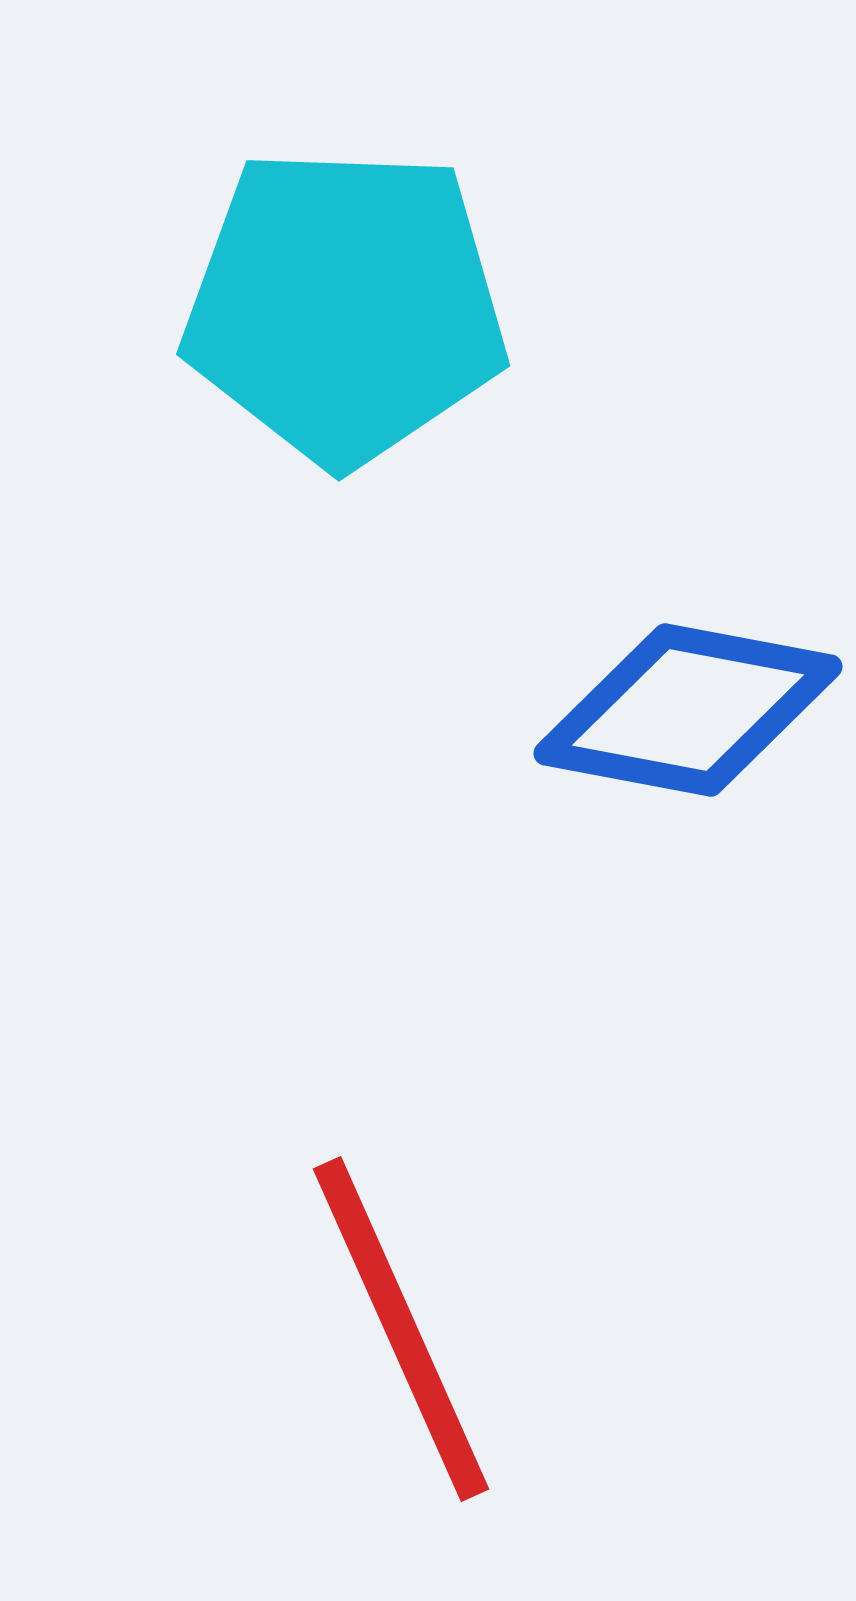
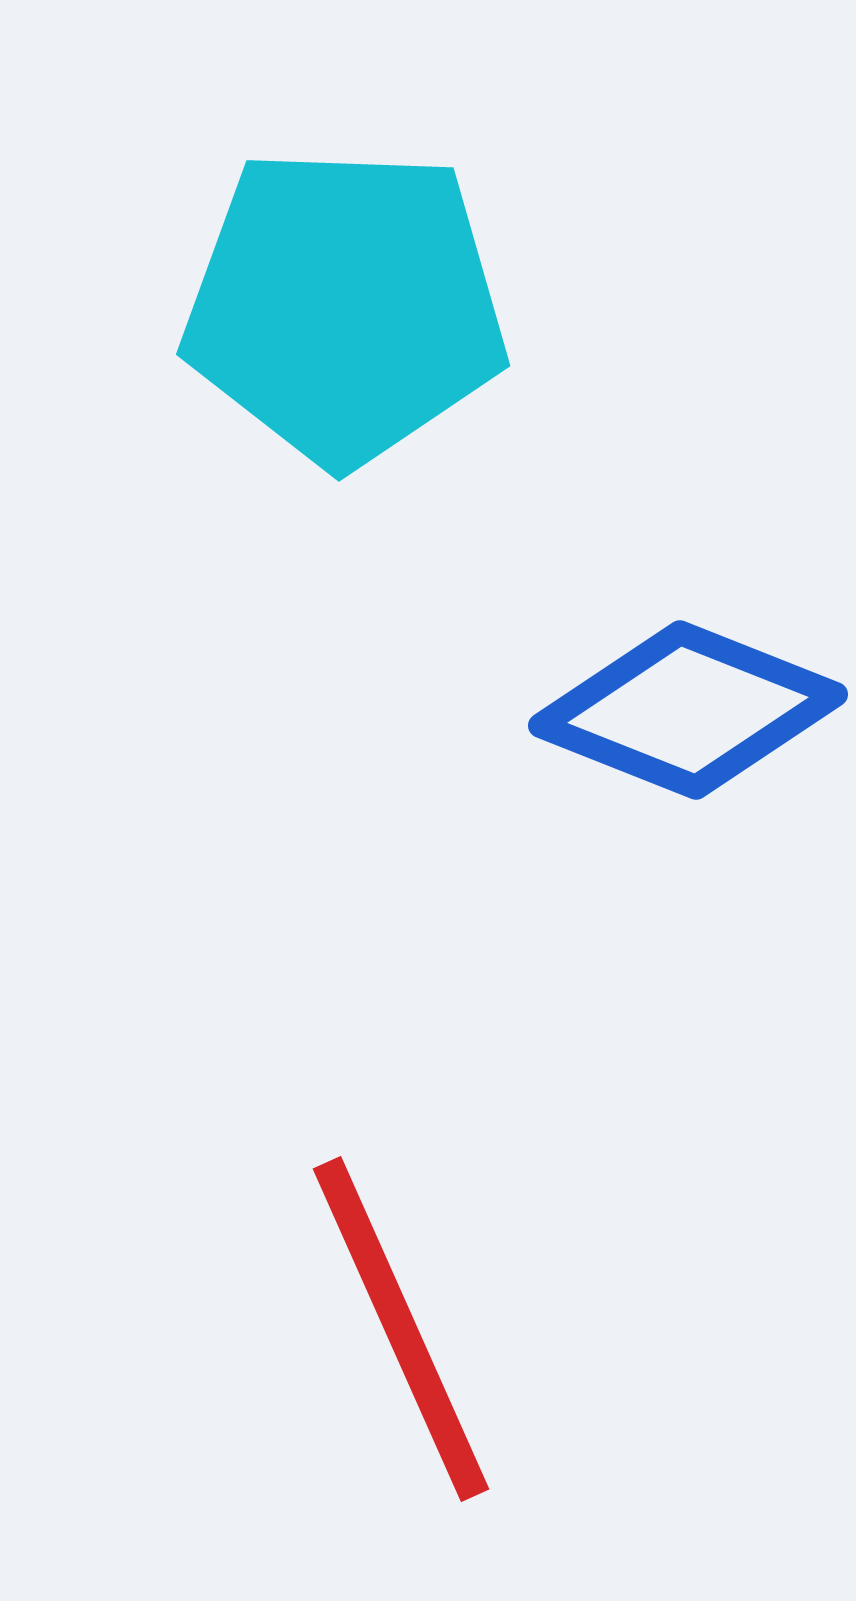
blue diamond: rotated 11 degrees clockwise
